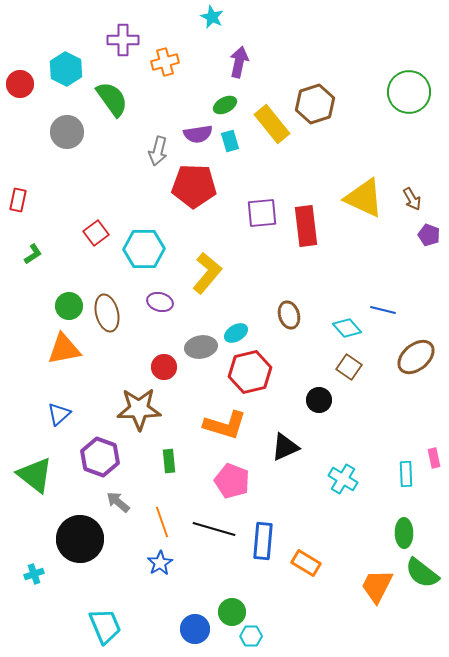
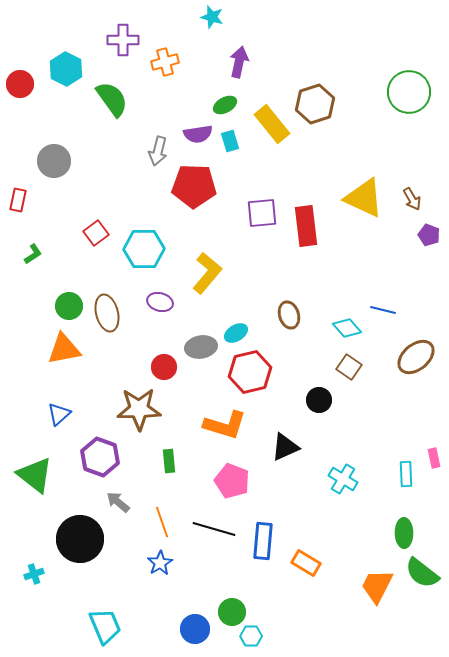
cyan star at (212, 17): rotated 10 degrees counterclockwise
gray circle at (67, 132): moved 13 px left, 29 px down
